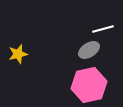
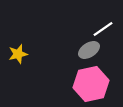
white line: rotated 20 degrees counterclockwise
pink hexagon: moved 2 px right, 1 px up
